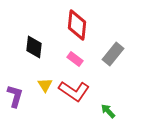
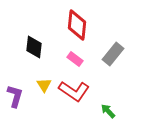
yellow triangle: moved 1 px left
